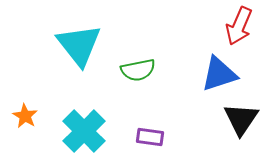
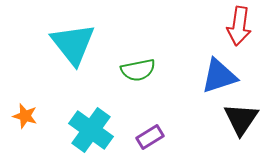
red arrow: rotated 15 degrees counterclockwise
cyan triangle: moved 6 px left, 1 px up
blue triangle: moved 2 px down
orange star: rotated 15 degrees counterclockwise
cyan cross: moved 7 px right, 1 px up; rotated 9 degrees counterclockwise
purple rectangle: rotated 40 degrees counterclockwise
